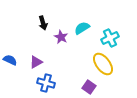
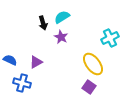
cyan semicircle: moved 20 px left, 11 px up
yellow ellipse: moved 10 px left
blue cross: moved 24 px left
